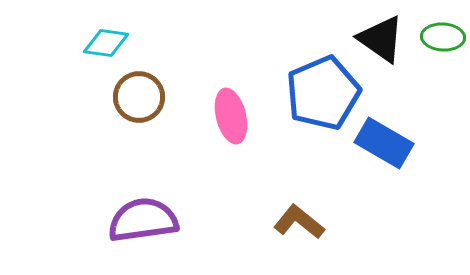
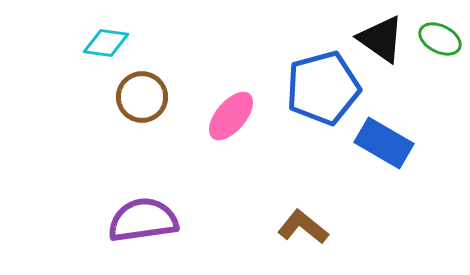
green ellipse: moved 3 px left, 2 px down; rotated 24 degrees clockwise
blue pentagon: moved 5 px up; rotated 8 degrees clockwise
brown circle: moved 3 px right
pink ellipse: rotated 54 degrees clockwise
brown L-shape: moved 4 px right, 5 px down
